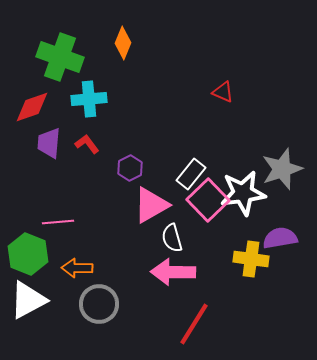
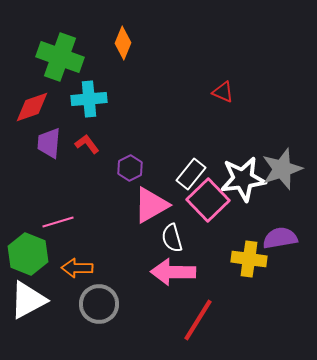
white star: moved 14 px up
pink line: rotated 12 degrees counterclockwise
yellow cross: moved 2 px left
red line: moved 4 px right, 4 px up
